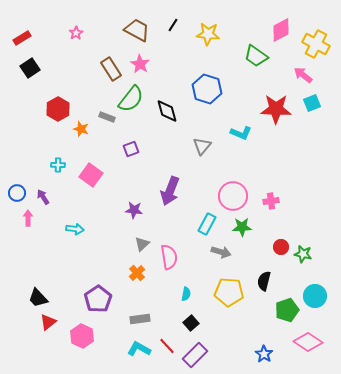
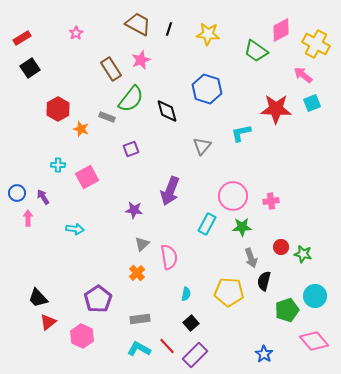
black line at (173, 25): moved 4 px left, 4 px down; rotated 16 degrees counterclockwise
brown trapezoid at (137, 30): moved 1 px right, 6 px up
green trapezoid at (256, 56): moved 5 px up
pink star at (140, 64): moved 1 px right, 4 px up; rotated 18 degrees clockwise
cyan L-shape at (241, 133): rotated 145 degrees clockwise
pink square at (91, 175): moved 4 px left, 2 px down; rotated 25 degrees clockwise
gray arrow at (221, 252): moved 30 px right, 6 px down; rotated 54 degrees clockwise
pink diamond at (308, 342): moved 6 px right, 1 px up; rotated 16 degrees clockwise
